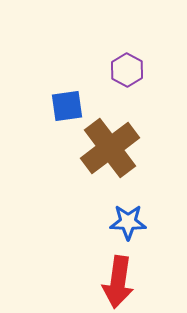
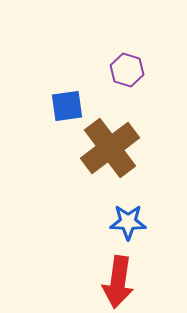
purple hexagon: rotated 12 degrees counterclockwise
